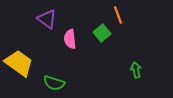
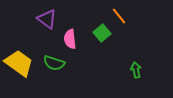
orange line: moved 1 px right, 1 px down; rotated 18 degrees counterclockwise
green semicircle: moved 20 px up
